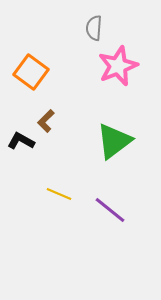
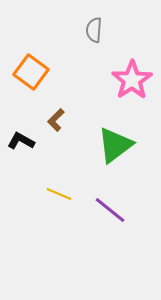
gray semicircle: moved 2 px down
pink star: moved 14 px right, 14 px down; rotated 12 degrees counterclockwise
brown L-shape: moved 10 px right, 1 px up
green triangle: moved 1 px right, 4 px down
